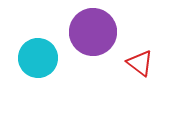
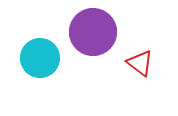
cyan circle: moved 2 px right
